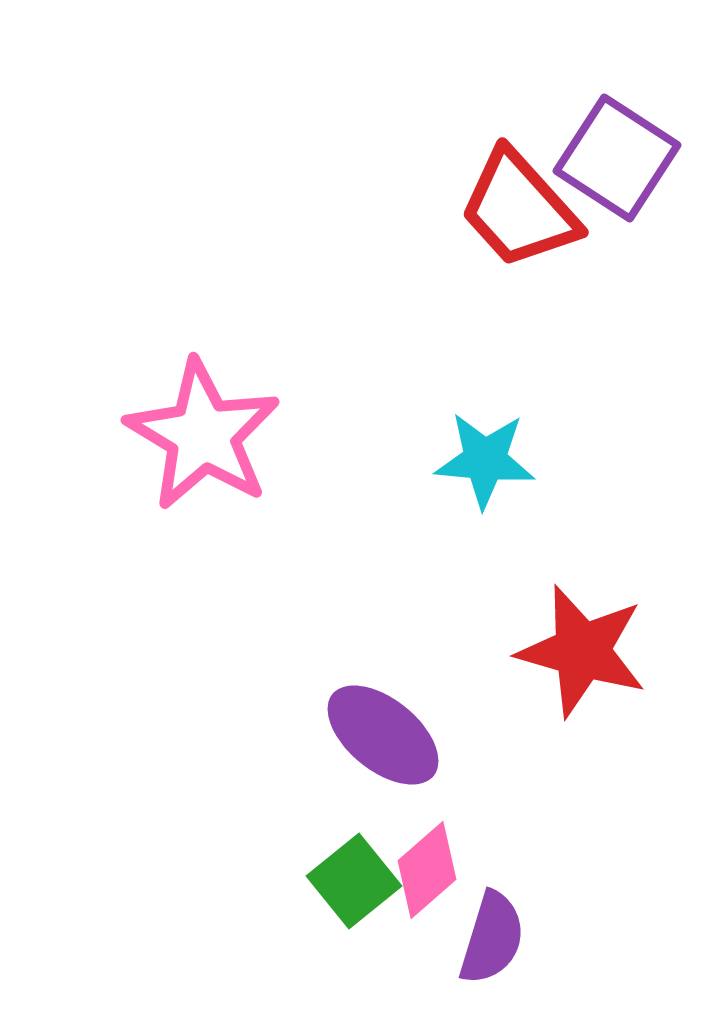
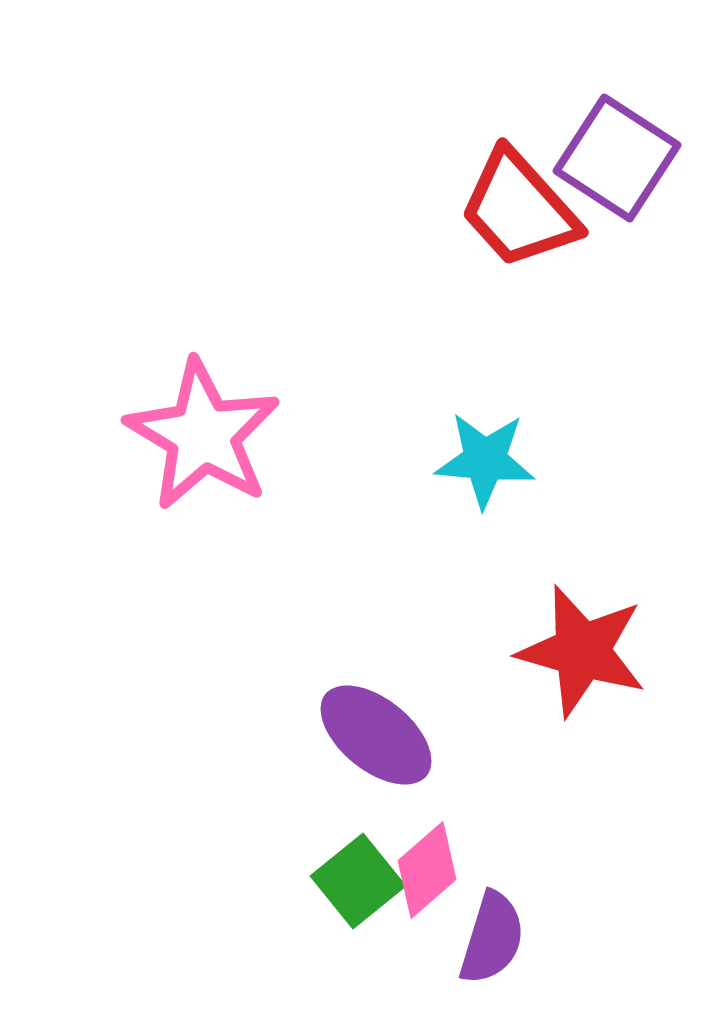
purple ellipse: moved 7 px left
green square: moved 4 px right
